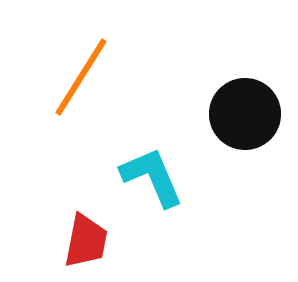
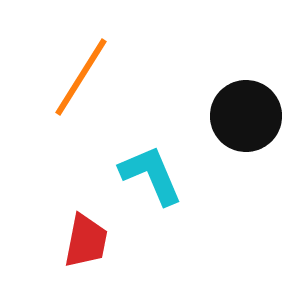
black circle: moved 1 px right, 2 px down
cyan L-shape: moved 1 px left, 2 px up
